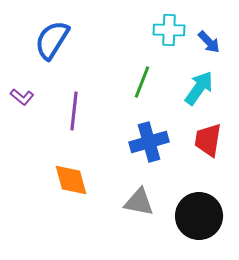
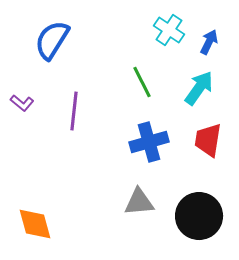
cyan cross: rotated 32 degrees clockwise
blue arrow: rotated 110 degrees counterclockwise
green line: rotated 48 degrees counterclockwise
purple L-shape: moved 6 px down
orange diamond: moved 36 px left, 44 px down
gray triangle: rotated 16 degrees counterclockwise
